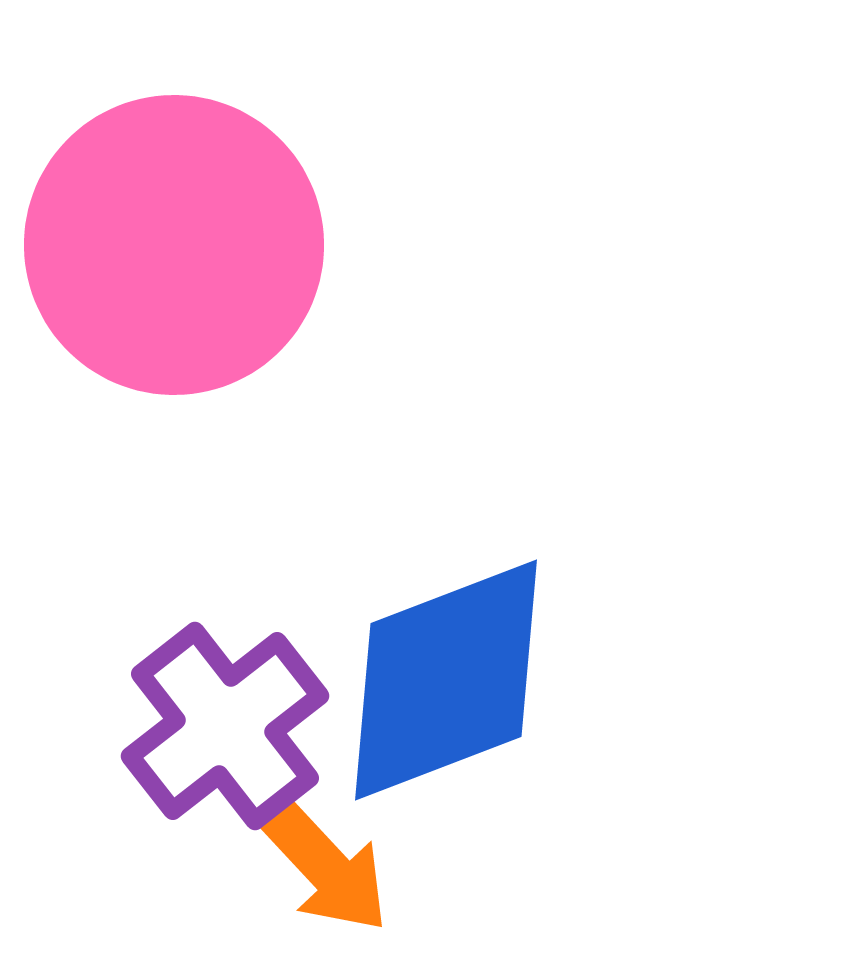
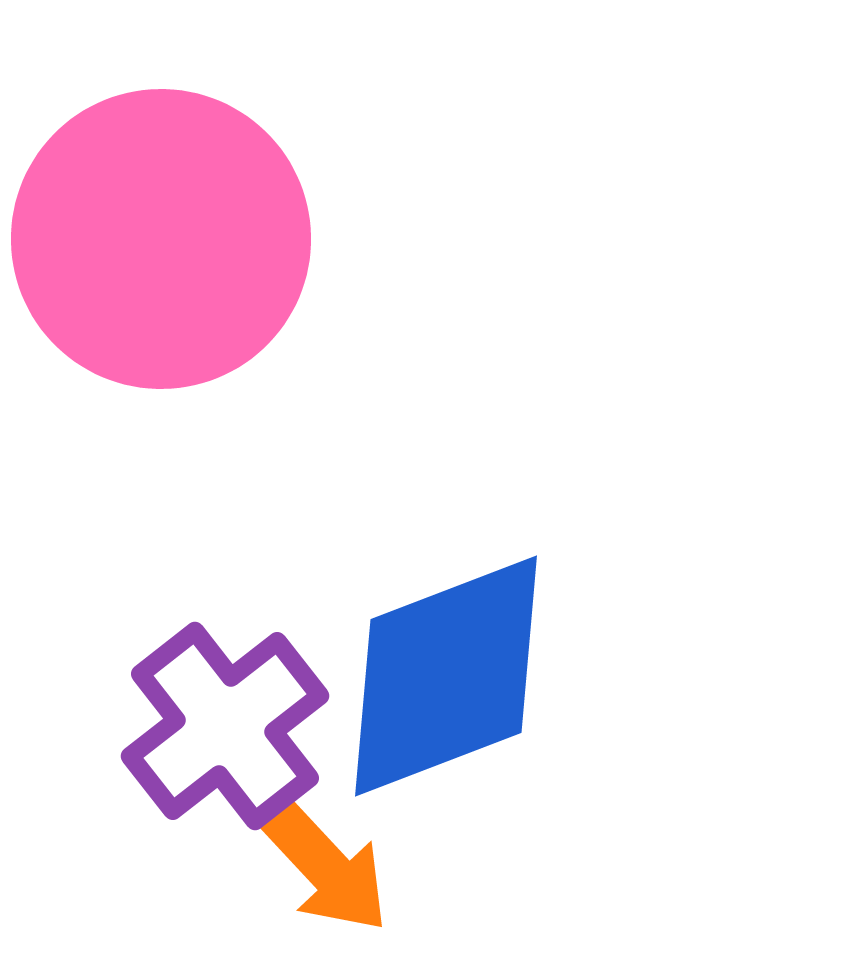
pink circle: moved 13 px left, 6 px up
blue diamond: moved 4 px up
